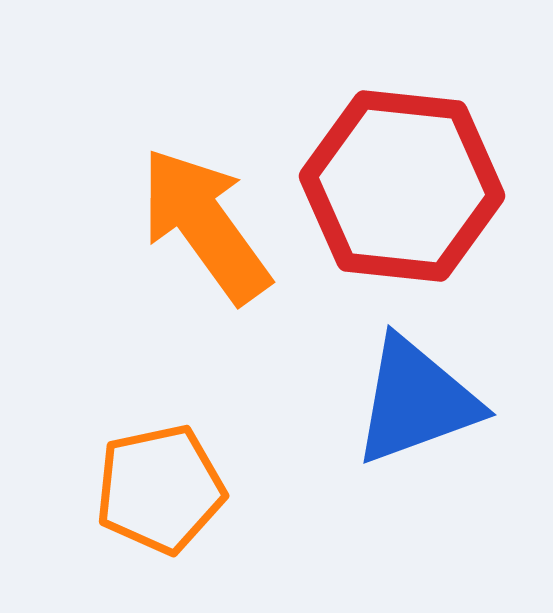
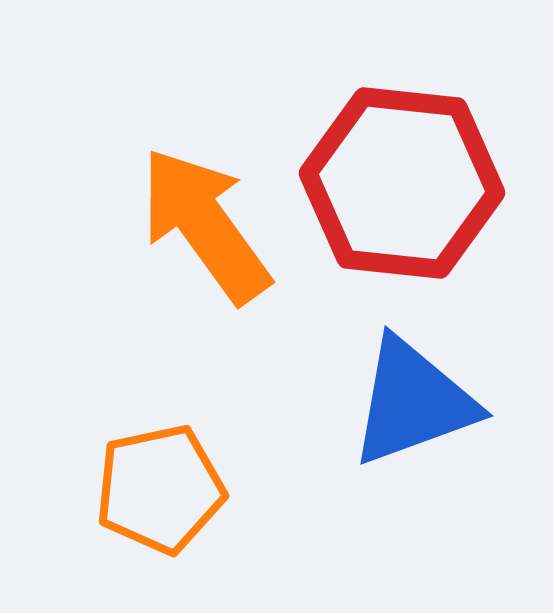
red hexagon: moved 3 px up
blue triangle: moved 3 px left, 1 px down
